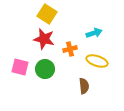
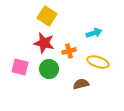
yellow square: moved 2 px down
red star: moved 4 px down
orange cross: moved 1 px left, 2 px down
yellow ellipse: moved 1 px right, 1 px down
green circle: moved 4 px right
brown semicircle: moved 3 px left, 2 px up; rotated 98 degrees counterclockwise
